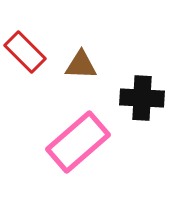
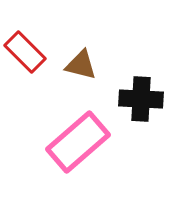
brown triangle: rotated 12 degrees clockwise
black cross: moved 1 px left, 1 px down
